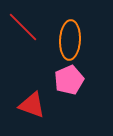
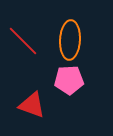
red line: moved 14 px down
pink pentagon: rotated 20 degrees clockwise
